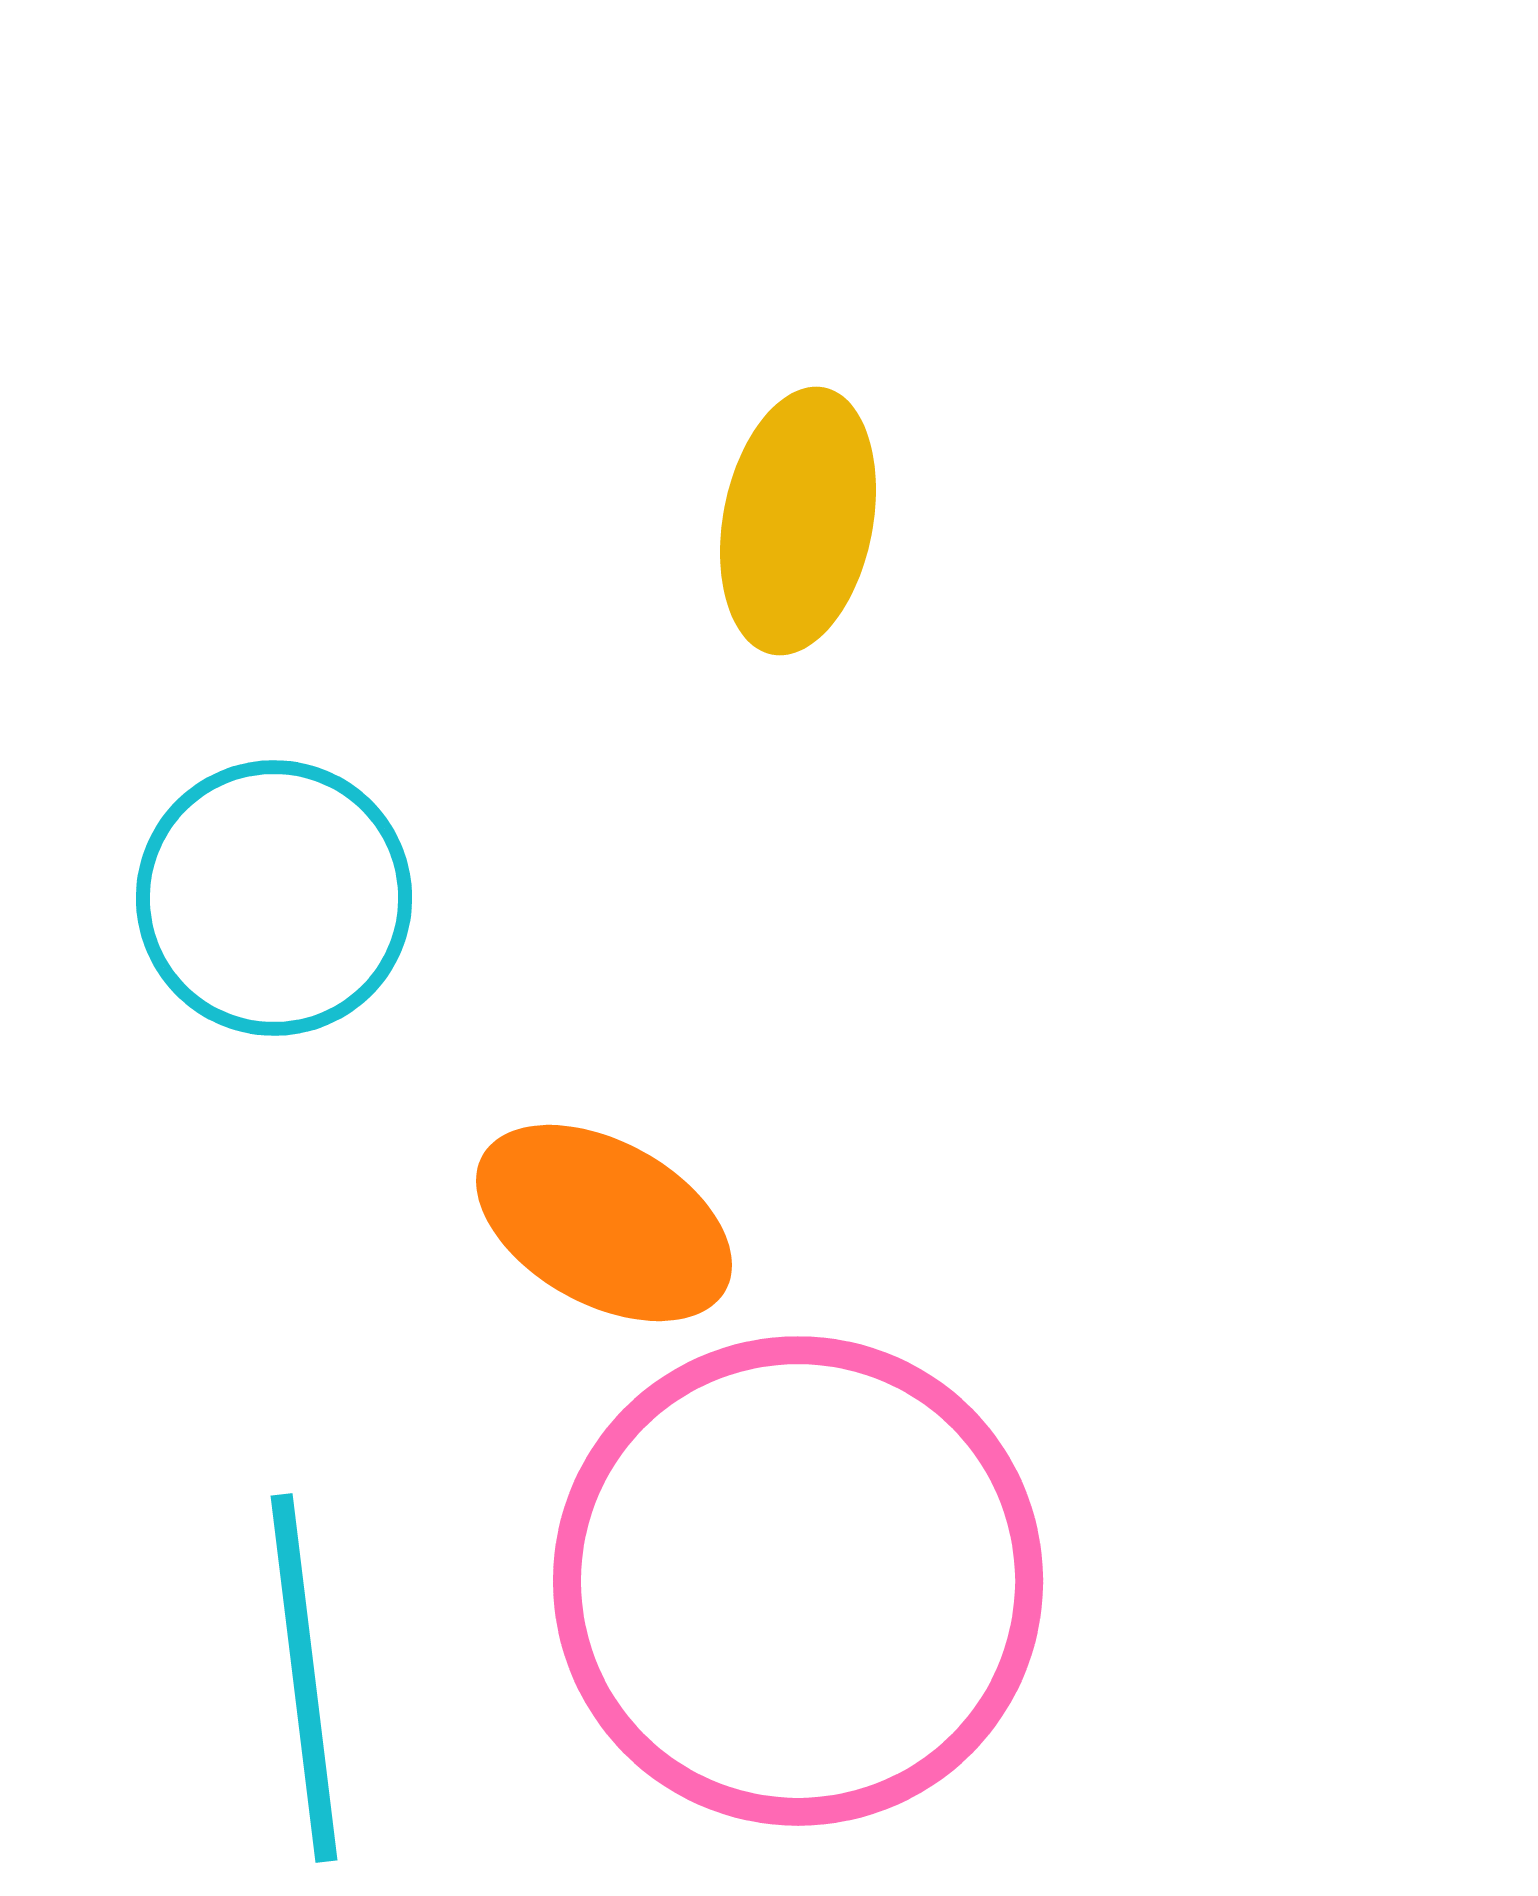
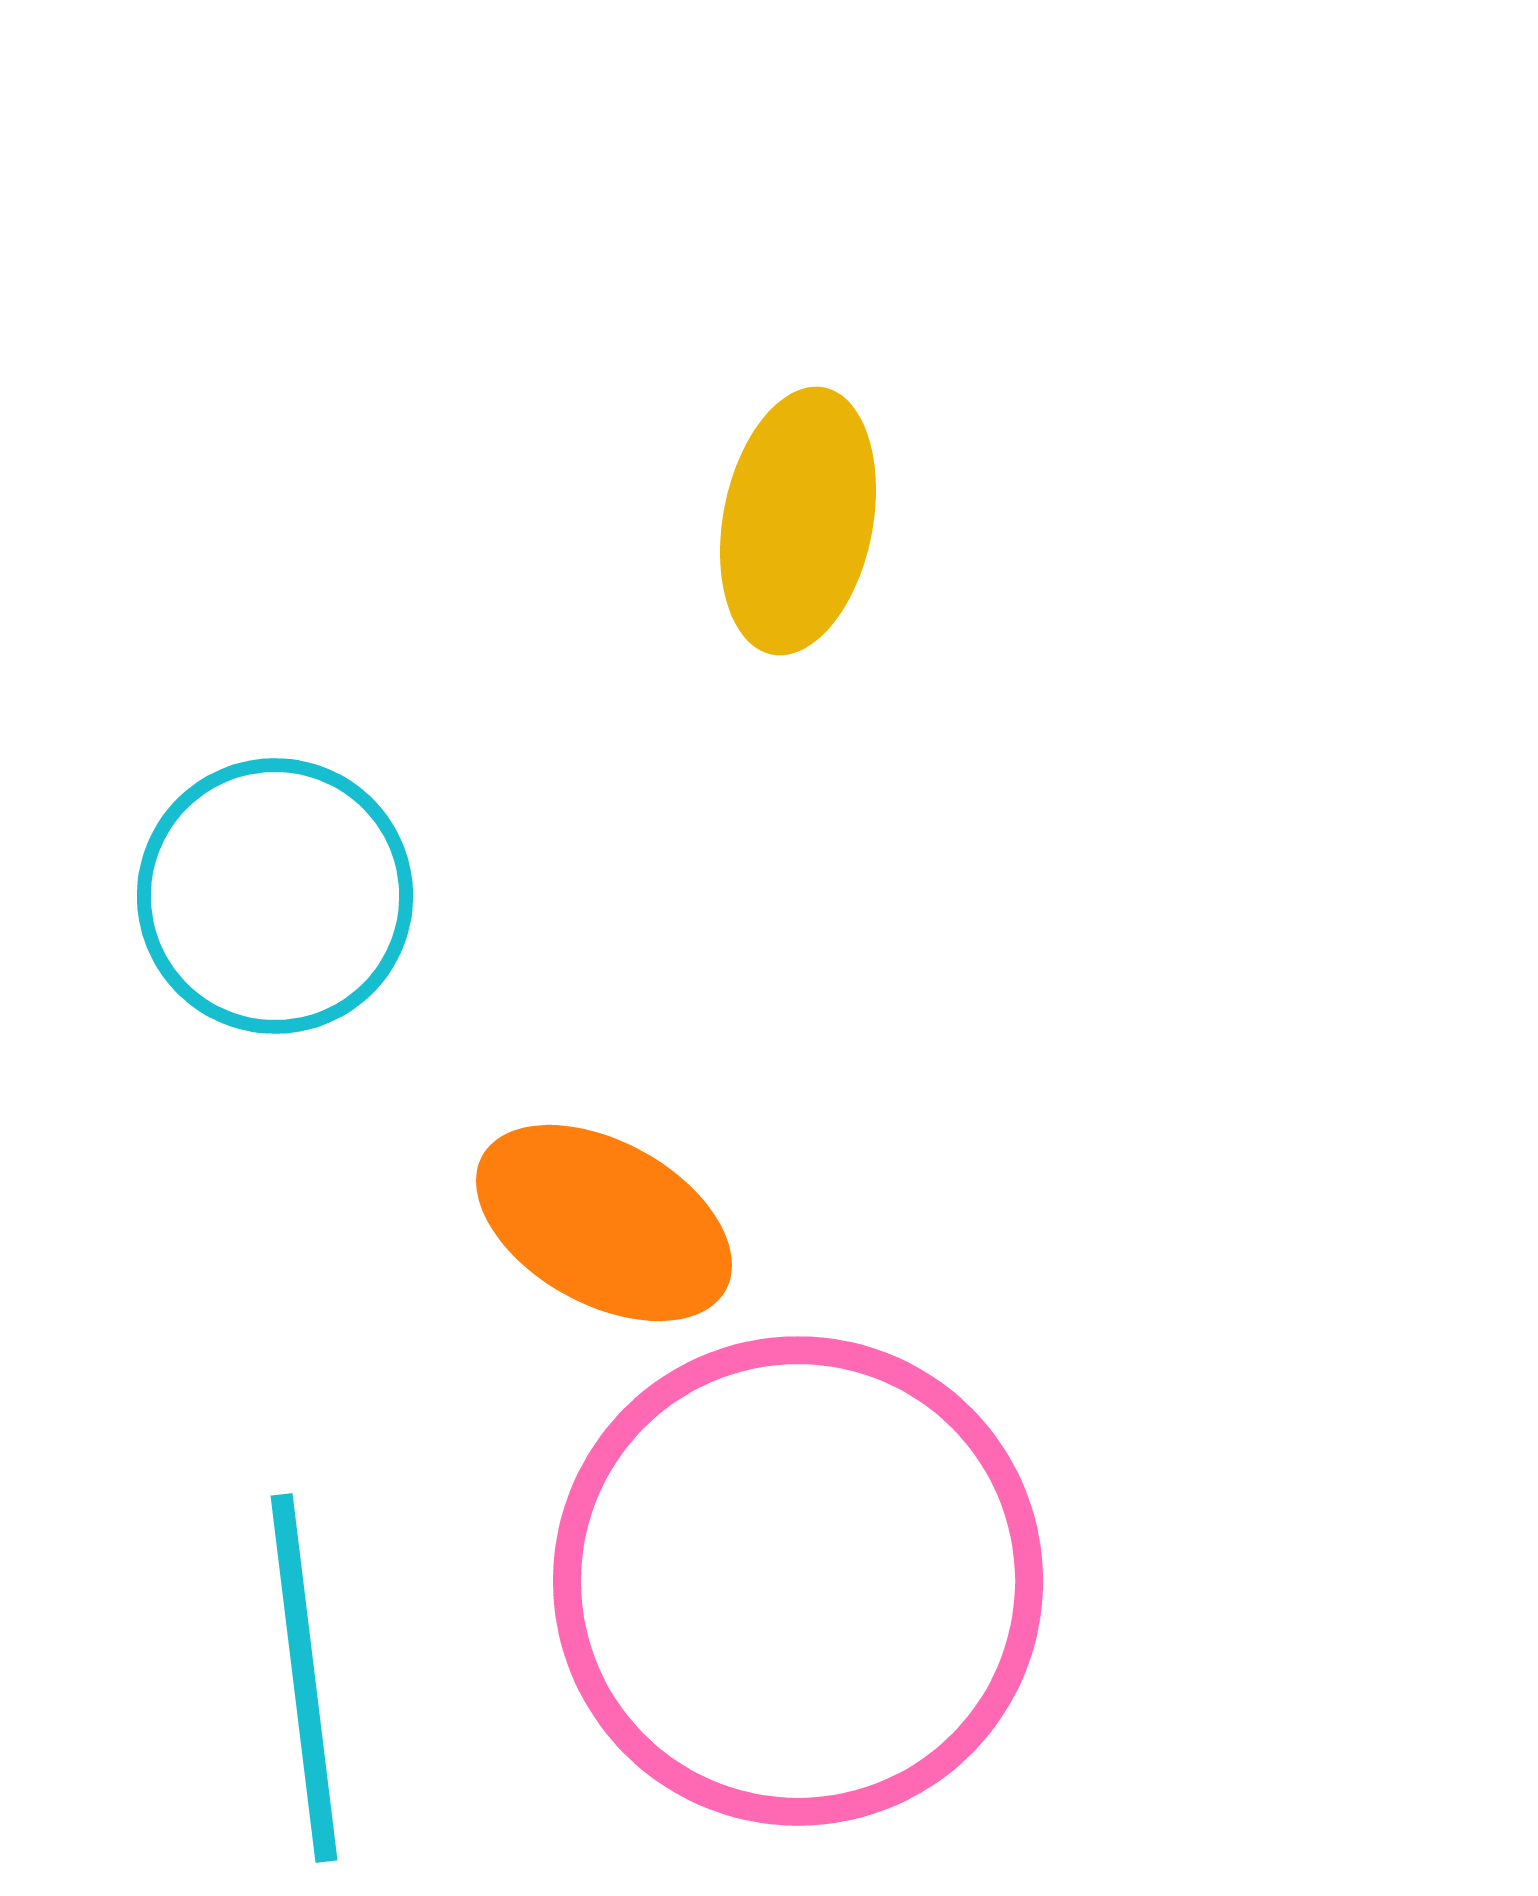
cyan circle: moved 1 px right, 2 px up
